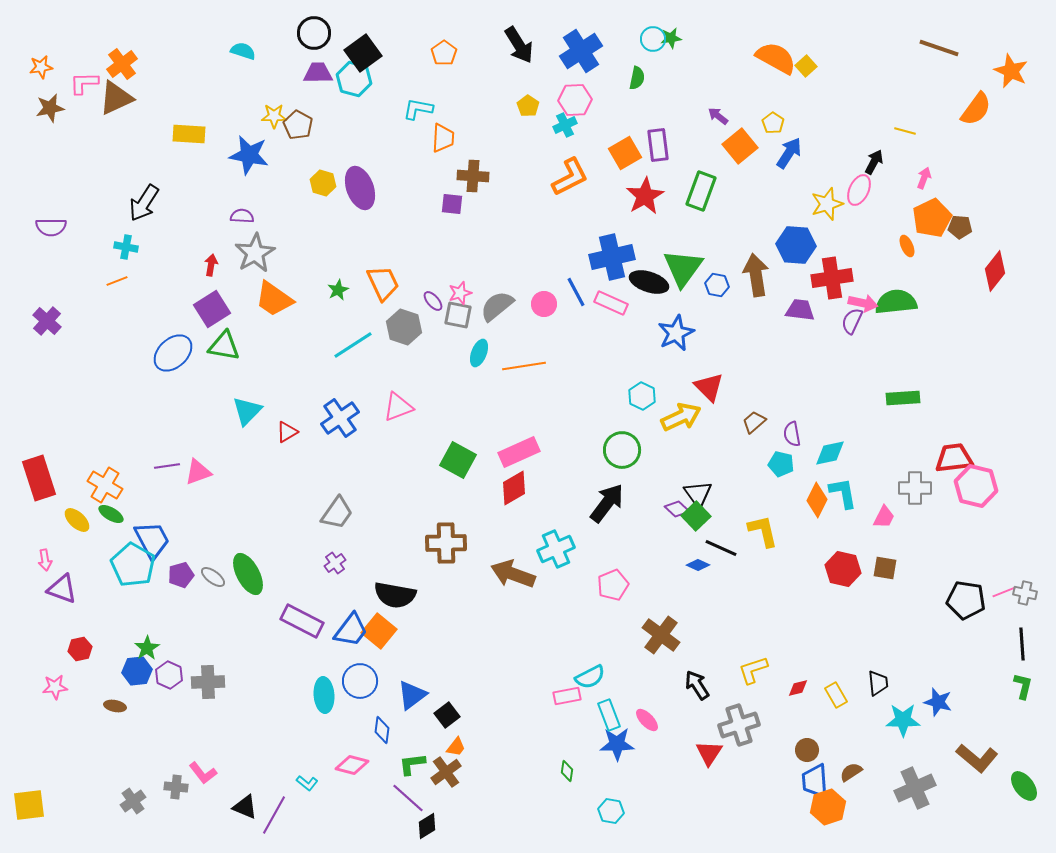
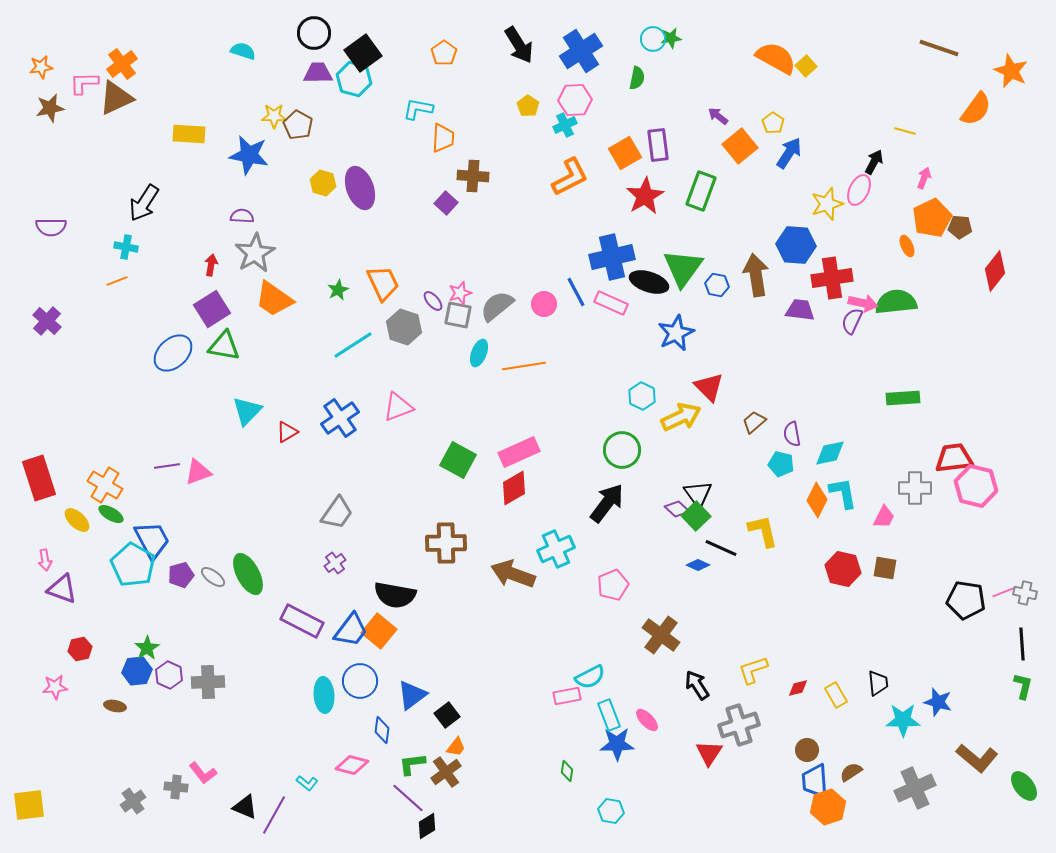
purple square at (452, 204): moved 6 px left, 1 px up; rotated 35 degrees clockwise
